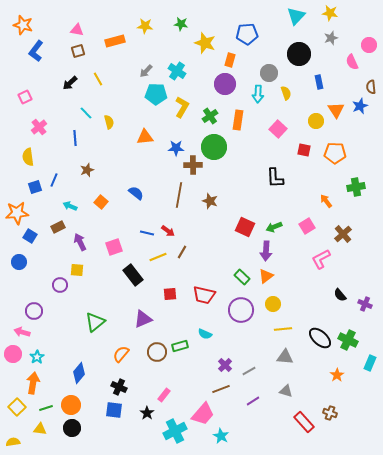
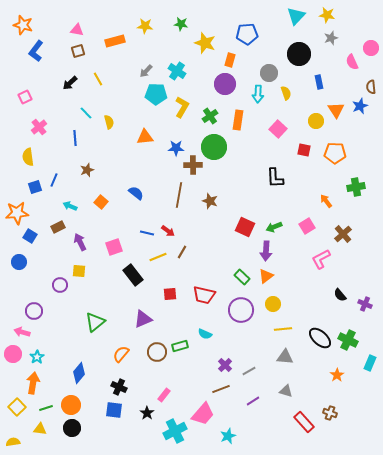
yellow star at (330, 13): moved 3 px left, 2 px down
pink circle at (369, 45): moved 2 px right, 3 px down
yellow square at (77, 270): moved 2 px right, 1 px down
cyan star at (221, 436): moved 7 px right; rotated 21 degrees clockwise
